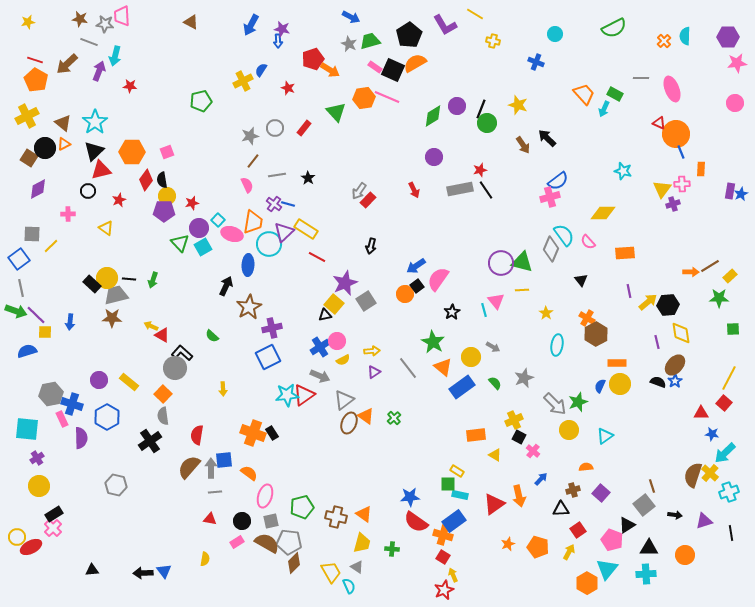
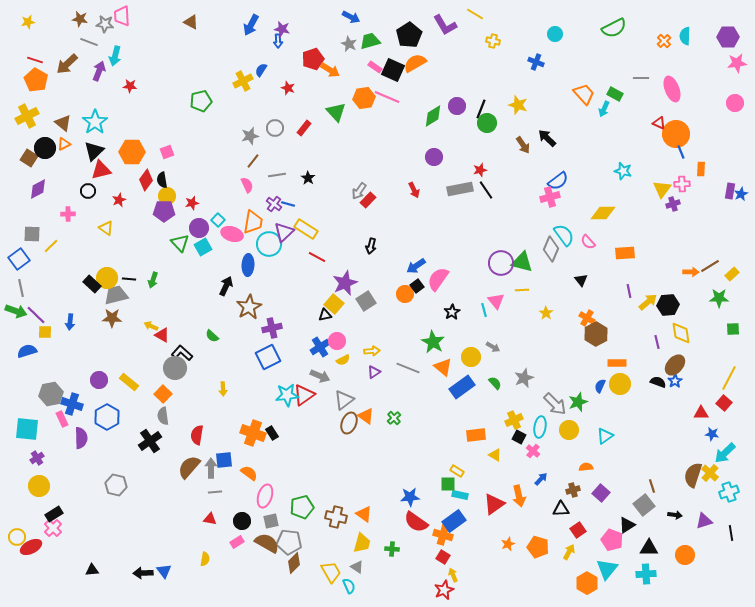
yellow rectangle at (730, 276): moved 2 px right, 2 px up
cyan ellipse at (557, 345): moved 17 px left, 82 px down
gray line at (408, 368): rotated 30 degrees counterclockwise
